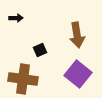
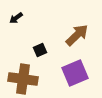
black arrow: rotated 144 degrees clockwise
brown arrow: rotated 125 degrees counterclockwise
purple square: moved 3 px left, 1 px up; rotated 28 degrees clockwise
